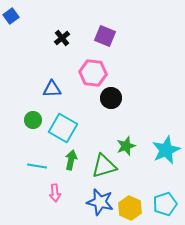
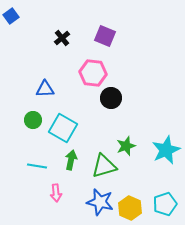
blue triangle: moved 7 px left
pink arrow: moved 1 px right
